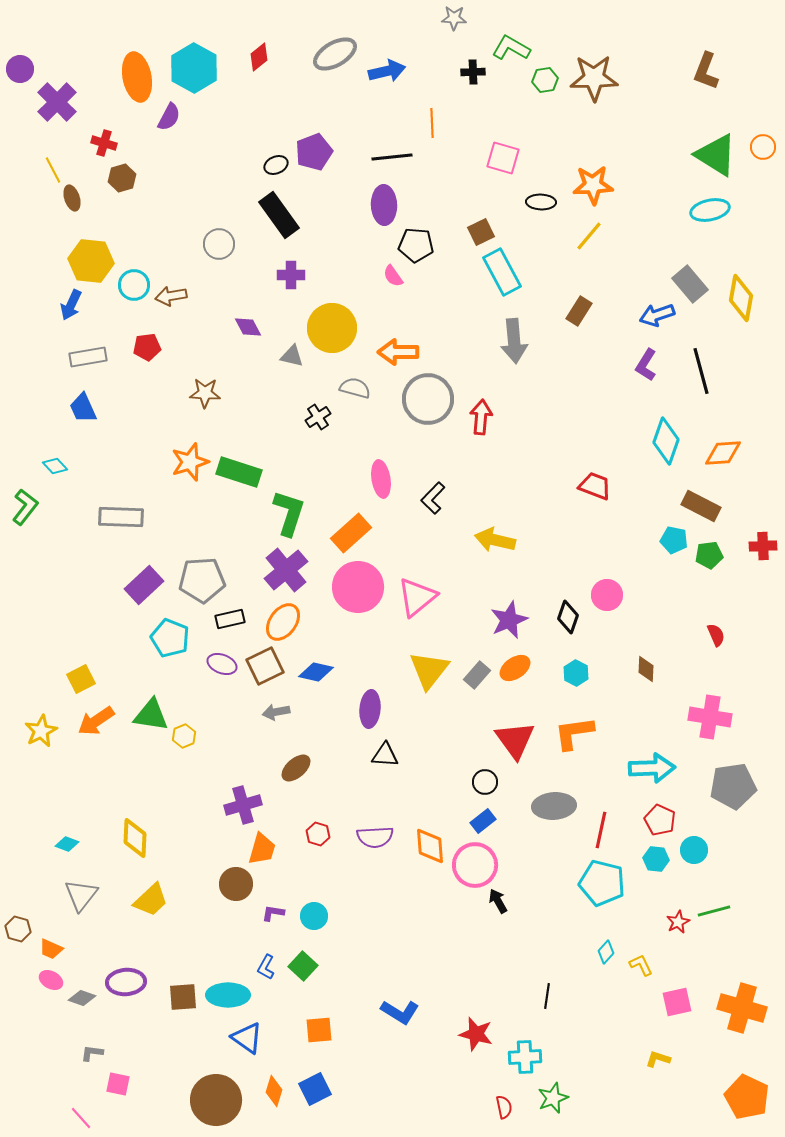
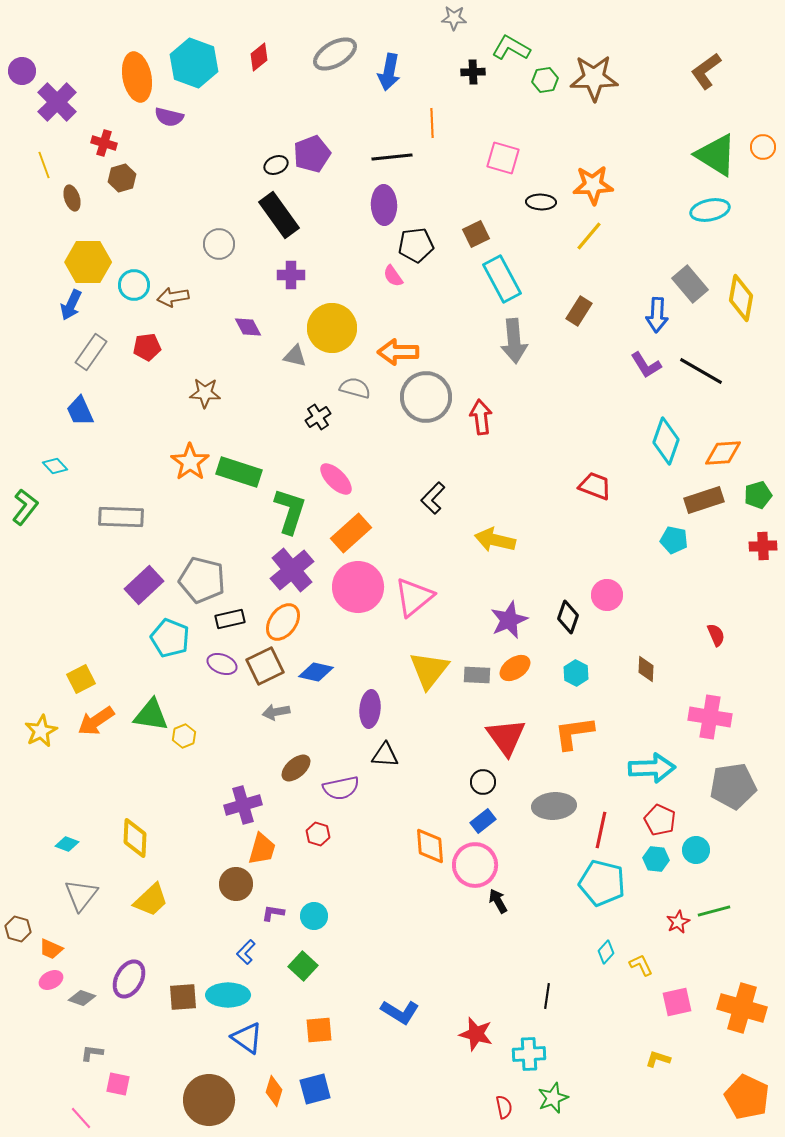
cyan hexagon at (194, 68): moved 5 px up; rotated 9 degrees counterclockwise
purple circle at (20, 69): moved 2 px right, 2 px down
blue arrow at (387, 71): moved 2 px right, 1 px down; rotated 114 degrees clockwise
brown L-shape at (706, 71): rotated 33 degrees clockwise
purple semicircle at (169, 117): rotated 76 degrees clockwise
purple pentagon at (314, 152): moved 2 px left, 2 px down
yellow line at (53, 170): moved 9 px left, 5 px up; rotated 8 degrees clockwise
brown square at (481, 232): moved 5 px left, 2 px down
black pentagon at (416, 245): rotated 12 degrees counterclockwise
yellow hexagon at (91, 261): moved 3 px left, 1 px down; rotated 6 degrees counterclockwise
cyan rectangle at (502, 272): moved 7 px down
brown arrow at (171, 296): moved 2 px right, 1 px down
blue arrow at (657, 315): rotated 68 degrees counterclockwise
gray triangle at (292, 356): moved 3 px right
gray rectangle at (88, 357): moved 3 px right, 5 px up; rotated 45 degrees counterclockwise
purple L-shape at (646, 365): rotated 64 degrees counterclockwise
black line at (701, 371): rotated 45 degrees counterclockwise
gray circle at (428, 399): moved 2 px left, 2 px up
blue trapezoid at (83, 408): moved 3 px left, 3 px down
red arrow at (481, 417): rotated 12 degrees counterclockwise
orange star at (190, 462): rotated 18 degrees counterclockwise
pink ellipse at (381, 479): moved 45 px left; rotated 36 degrees counterclockwise
brown rectangle at (701, 506): moved 3 px right, 6 px up; rotated 45 degrees counterclockwise
green L-shape at (289, 513): moved 1 px right, 2 px up
green pentagon at (709, 555): moved 49 px right, 60 px up; rotated 8 degrees counterclockwise
purple cross at (286, 570): moved 6 px right
gray pentagon at (202, 580): rotated 18 degrees clockwise
pink triangle at (417, 597): moved 3 px left
gray rectangle at (477, 675): rotated 52 degrees clockwise
red triangle at (515, 740): moved 9 px left, 3 px up
black circle at (485, 782): moved 2 px left
purple semicircle at (375, 837): moved 34 px left, 49 px up; rotated 9 degrees counterclockwise
cyan circle at (694, 850): moved 2 px right
blue L-shape at (266, 967): moved 20 px left, 15 px up; rotated 15 degrees clockwise
pink ellipse at (51, 980): rotated 55 degrees counterclockwise
purple ellipse at (126, 982): moved 3 px right, 3 px up; rotated 57 degrees counterclockwise
cyan cross at (525, 1057): moved 4 px right, 3 px up
blue square at (315, 1089): rotated 12 degrees clockwise
brown circle at (216, 1100): moved 7 px left
